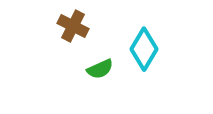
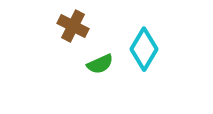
green semicircle: moved 5 px up
